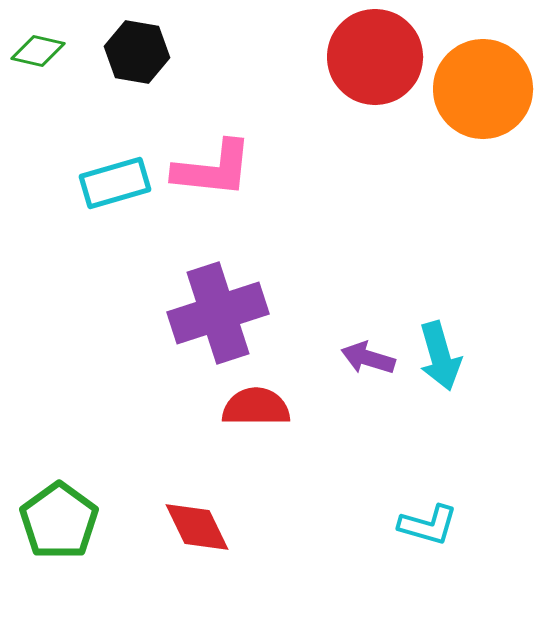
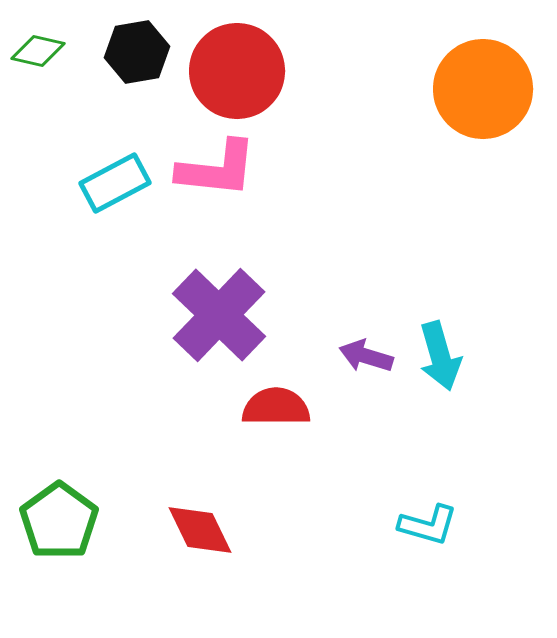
black hexagon: rotated 20 degrees counterclockwise
red circle: moved 138 px left, 14 px down
pink L-shape: moved 4 px right
cyan rectangle: rotated 12 degrees counterclockwise
purple cross: moved 1 px right, 2 px down; rotated 28 degrees counterclockwise
purple arrow: moved 2 px left, 2 px up
red semicircle: moved 20 px right
red diamond: moved 3 px right, 3 px down
